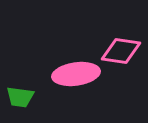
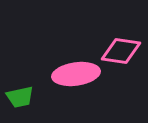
green trapezoid: rotated 20 degrees counterclockwise
